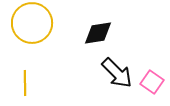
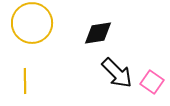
yellow line: moved 2 px up
